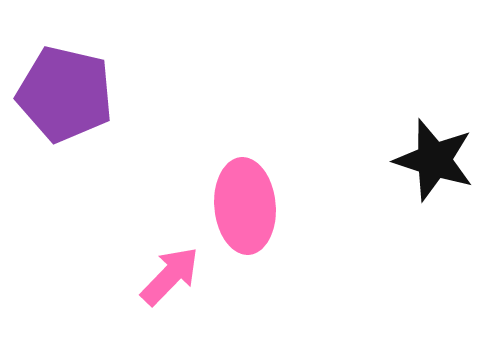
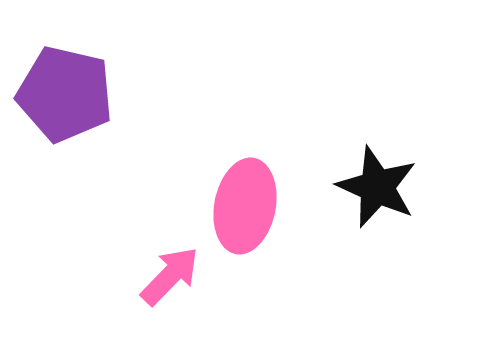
black star: moved 57 px left, 27 px down; rotated 6 degrees clockwise
pink ellipse: rotated 16 degrees clockwise
